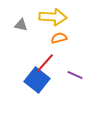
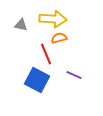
yellow arrow: moved 2 px down
red line: moved 1 px right, 9 px up; rotated 65 degrees counterclockwise
purple line: moved 1 px left
blue square: rotated 10 degrees counterclockwise
